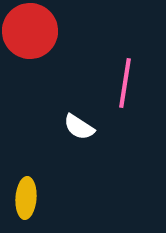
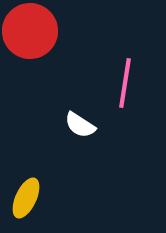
white semicircle: moved 1 px right, 2 px up
yellow ellipse: rotated 21 degrees clockwise
